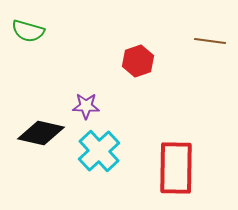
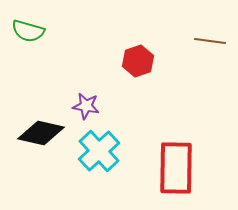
purple star: rotated 8 degrees clockwise
